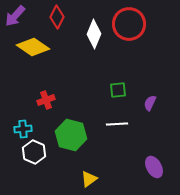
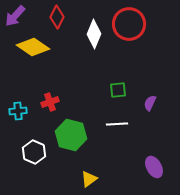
red cross: moved 4 px right, 2 px down
cyan cross: moved 5 px left, 18 px up
